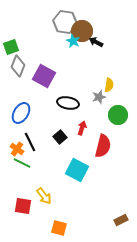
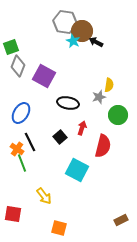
green line: rotated 42 degrees clockwise
red square: moved 10 px left, 8 px down
